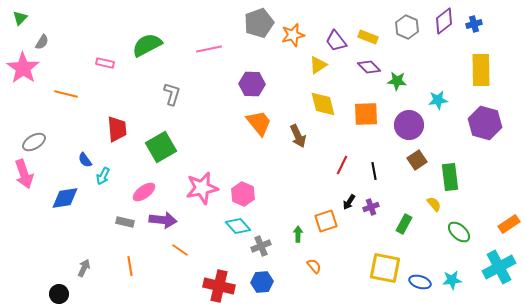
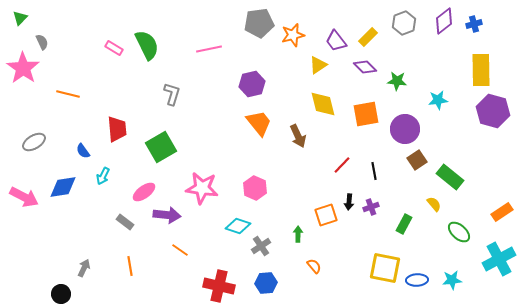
gray pentagon at (259, 23): rotated 12 degrees clockwise
gray hexagon at (407, 27): moved 3 px left, 4 px up; rotated 15 degrees clockwise
yellow rectangle at (368, 37): rotated 66 degrees counterclockwise
gray semicircle at (42, 42): rotated 56 degrees counterclockwise
green semicircle at (147, 45): rotated 92 degrees clockwise
pink rectangle at (105, 63): moved 9 px right, 15 px up; rotated 18 degrees clockwise
purple diamond at (369, 67): moved 4 px left
purple hexagon at (252, 84): rotated 15 degrees counterclockwise
orange line at (66, 94): moved 2 px right
orange square at (366, 114): rotated 8 degrees counterclockwise
purple hexagon at (485, 123): moved 8 px right, 12 px up
purple circle at (409, 125): moved 4 px left, 4 px down
blue semicircle at (85, 160): moved 2 px left, 9 px up
red line at (342, 165): rotated 18 degrees clockwise
pink arrow at (24, 174): moved 23 px down; rotated 44 degrees counterclockwise
green rectangle at (450, 177): rotated 44 degrees counterclockwise
pink star at (202, 188): rotated 20 degrees clockwise
pink hexagon at (243, 194): moved 12 px right, 6 px up
blue diamond at (65, 198): moved 2 px left, 11 px up
black arrow at (349, 202): rotated 28 degrees counterclockwise
purple arrow at (163, 220): moved 4 px right, 5 px up
orange square at (326, 221): moved 6 px up
gray rectangle at (125, 222): rotated 24 degrees clockwise
orange rectangle at (509, 224): moved 7 px left, 12 px up
cyan diamond at (238, 226): rotated 30 degrees counterclockwise
gray cross at (261, 246): rotated 12 degrees counterclockwise
cyan cross at (499, 267): moved 8 px up
blue hexagon at (262, 282): moved 4 px right, 1 px down
blue ellipse at (420, 282): moved 3 px left, 2 px up; rotated 20 degrees counterclockwise
black circle at (59, 294): moved 2 px right
